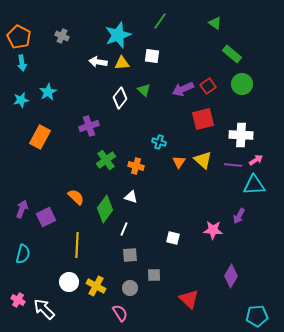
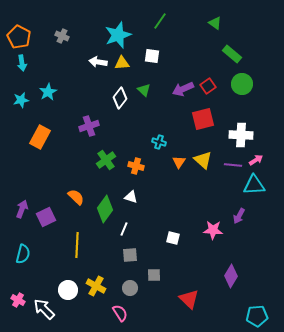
white circle at (69, 282): moved 1 px left, 8 px down
